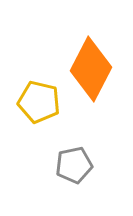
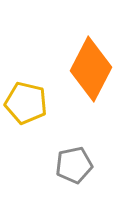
yellow pentagon: moved 13 px left, 1 px down
